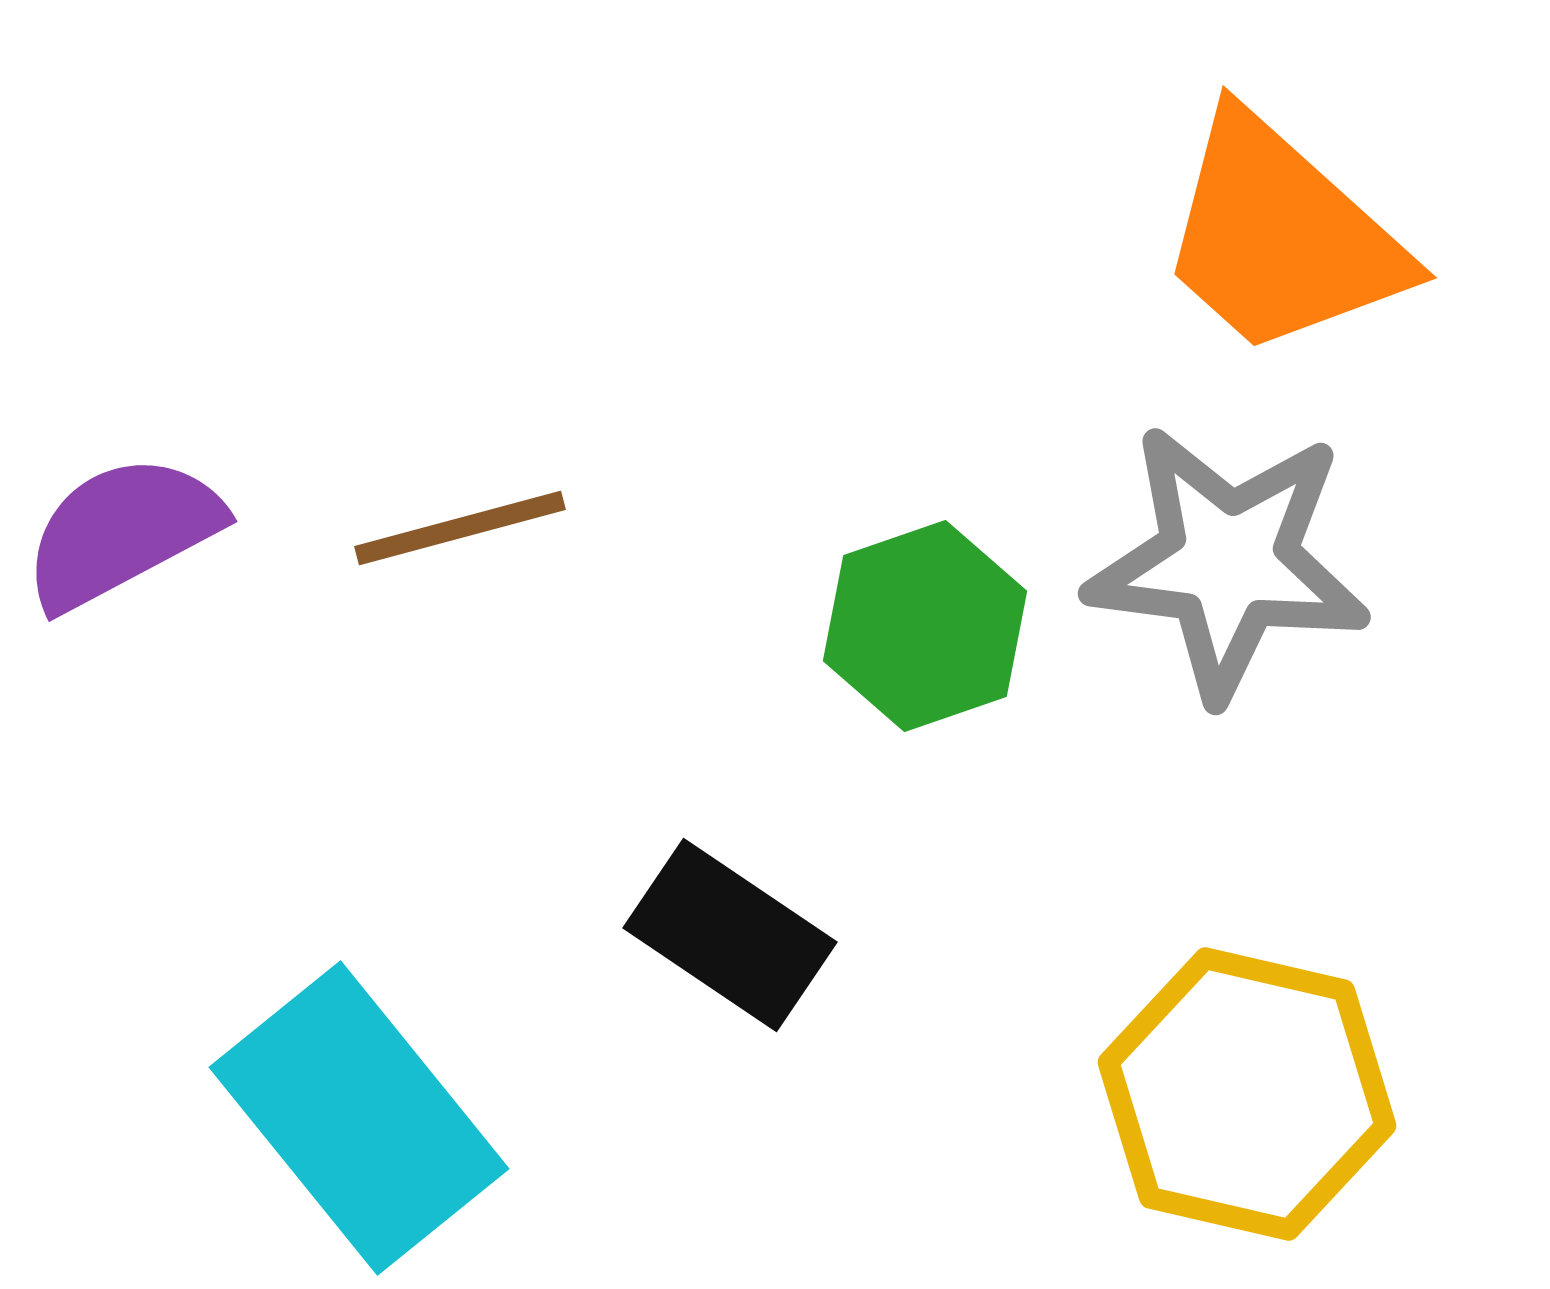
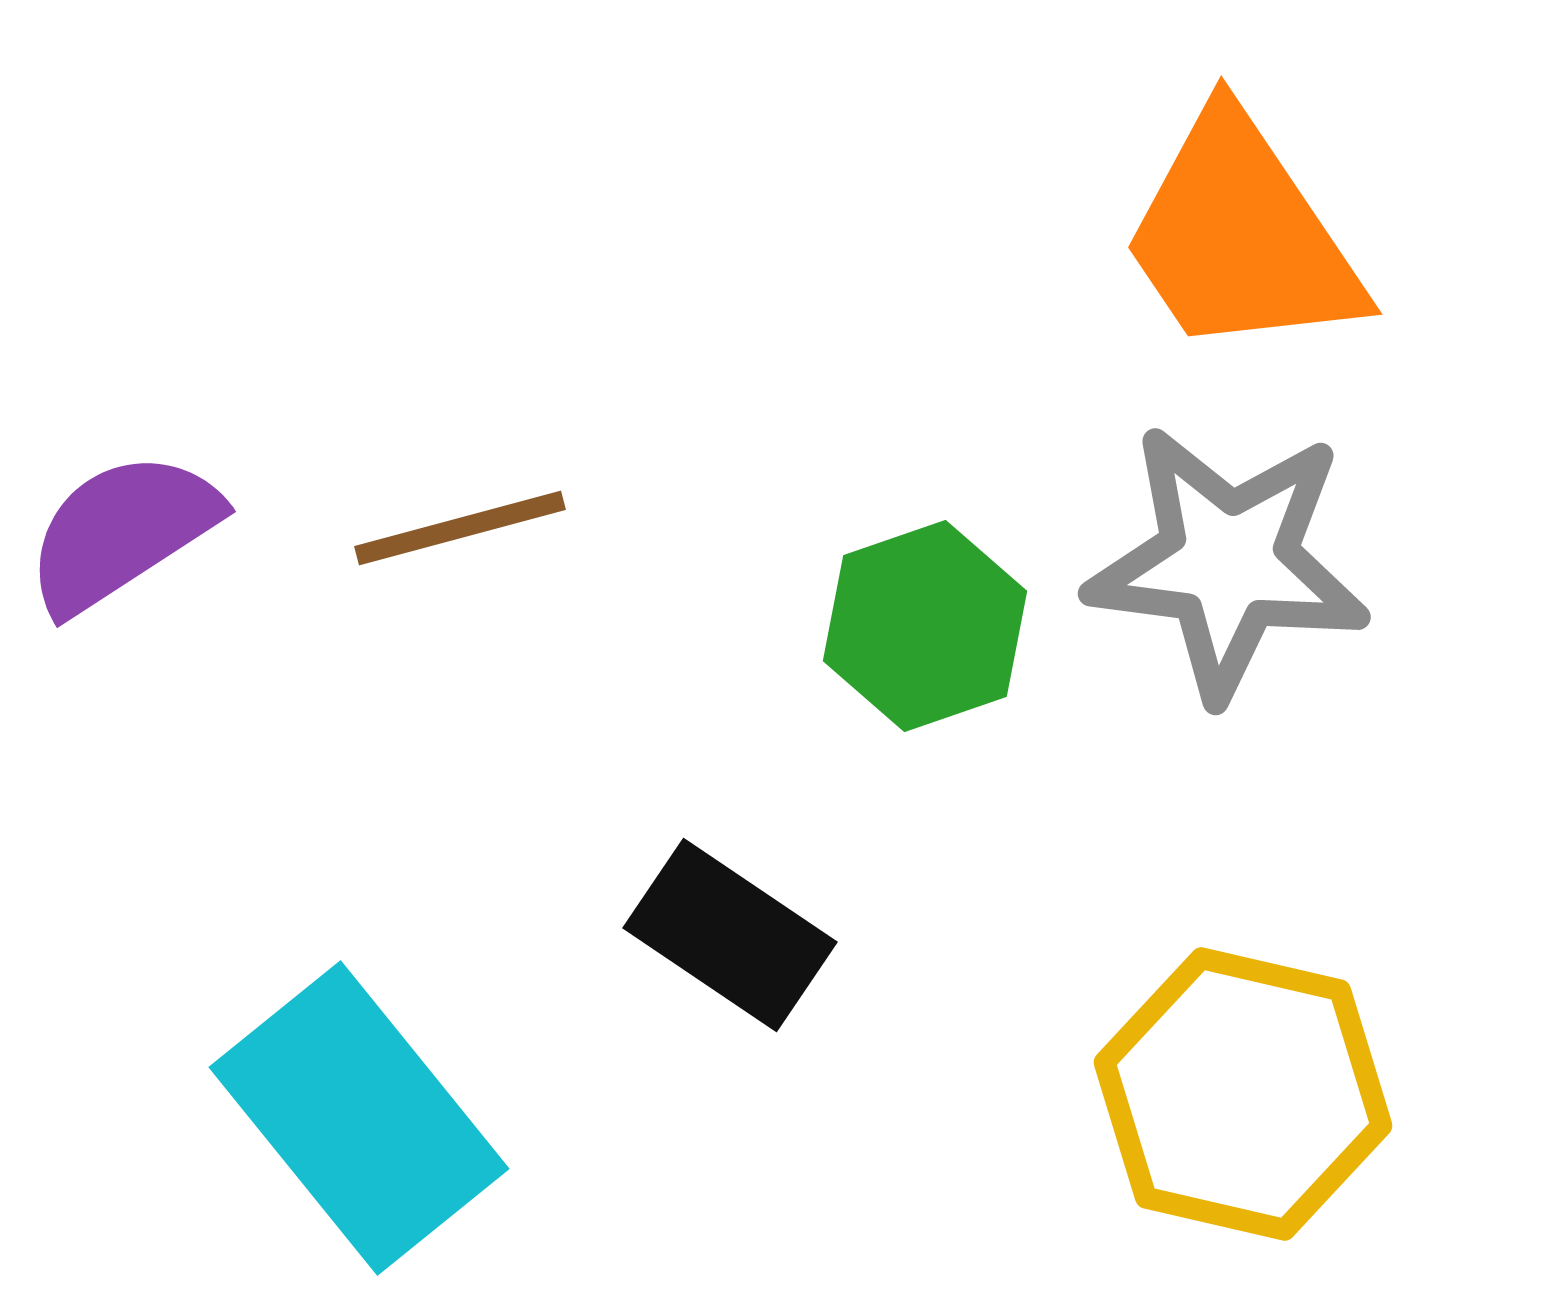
orange trapezoid: moved 40 px left; rotated 14 degrees clockwise
purple semicircle: rotated 5 degrees counterclockwise
yellow hexagon: moved 4 px left
